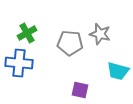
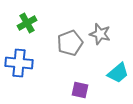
green cross: moved 10 px up
gray pentagon: rotated 25 degrees counterclockwise
cyan trapezoid: moved 2 px down; rotated 55 degrees counterclockwise
